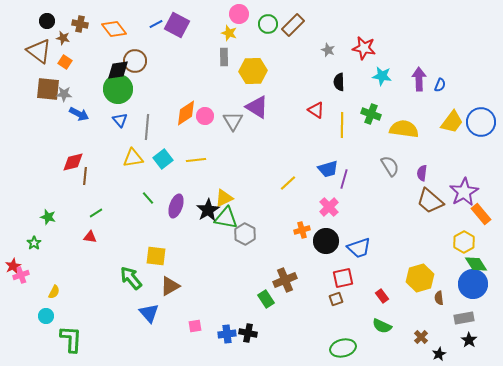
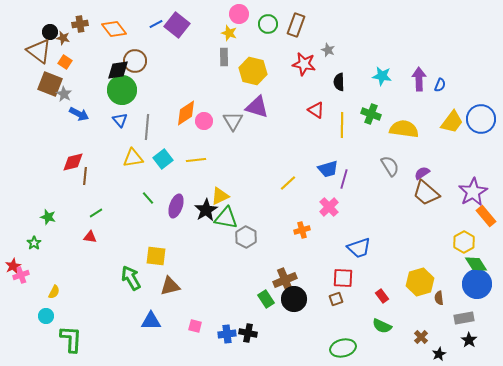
black circle at (47, 21): moved 3 px right, 11 px down
brown cross at (80, 24): rotated 21 degrees counterclockwise
purple square at (177, 25): rotated 10 degrees clockwise
brown rectangle at (293, 25): moved 3 px right; rotated 25 degrees counterclockwise
red star at (364, 48): moved 60 px left, 16 px down
yellow hexagon at (253, 71): rotated 16 degrees clockwise
brown square at (48, 89): moved 2 px right, 5 px up; rotated 15 degrees clockwise
green circle at (118, 89): moved 4 px right, 1 px down
gray star at (64, 94): rotated 28 degrees clockwise
purple triangle at (257, 107): rotated 15 degrees counterclockwise
pink circle at (205, 116): moved 1 px left, 5 px down
blue circle at (481, 122): moved 3 px up
purple semicircle at (422, 173): rotated 49 degrees clockwise
purple star at (464, 192): moved 9 px right
yellow triangle at (224, 198): moved 4 px left, 2 px up
brown trapezoid at (430, 201): moved 4 px left, 8 px up
black star at (208, 210): moved 2 px left
orange rectangle at (481, 214): moved 5 px right, 2 px down
gray hexagon at (245, 234): moved 1 px right, 3 px down
black circle at (326, 241): moved 32 px left, 58 px down
green arrow at (131, 278): rotated 10 degrees clockwise
red square at (343, 278): rotated 15 degrees clockwise
yellow hexagon at (420, 278): moved 4 px down
blue circle at (473, 284): moved 4 px right
brown triangle at (170, 286): rotated 15 degrees clockwise
blue triangle at (149, 313): moved 2 px right, 8 px down; rotated 50 degrees counterclockwise
pink square at (195, 326): rotated 24 degrees clockwise
